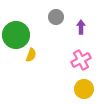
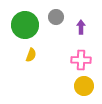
green circle: moved 9 px right, 10 px up
pink cross: rotated 30 degrees clockwise
yellow circle: moved 3 px up
